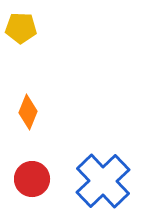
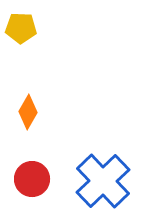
orange diamond: rotated 8 degrees clockwise
